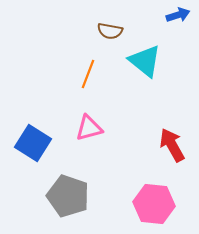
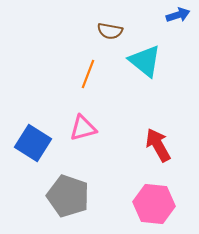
pink triangle: moved 6 px left
red arrow: moved 14 px left
